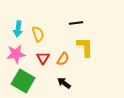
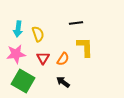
black arrow: moved 1 px left, 1 px up
